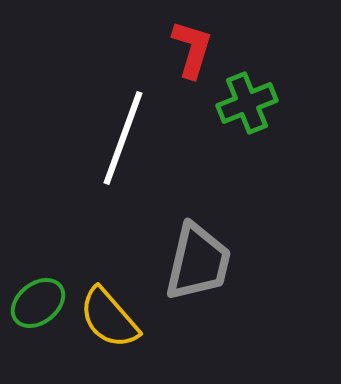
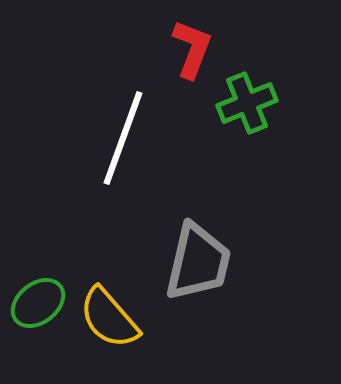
red L-shape: rotated 4 degrees clockwise
